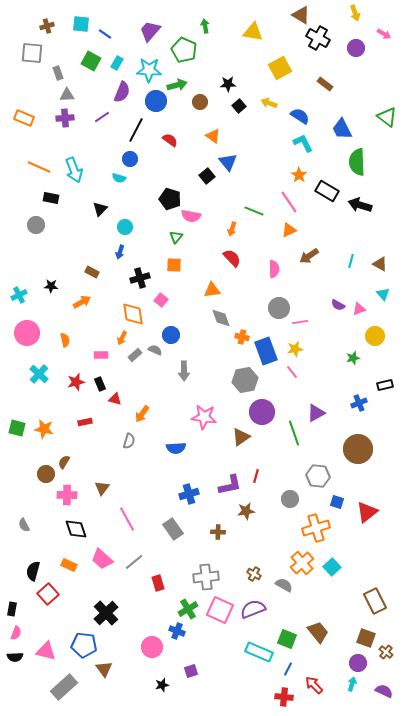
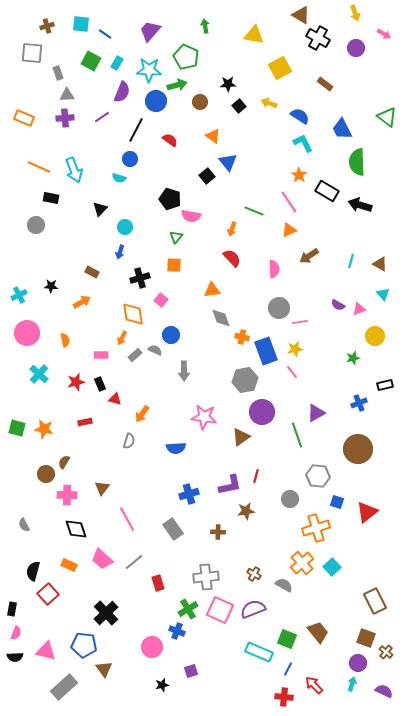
yellow triangle at (253, 32): moved 1 px right, 3 px down
green pentagon at (184, 50): moved 2 px right, 7 px down
green line at (294, 433): moved 3 px right, 2 px down
